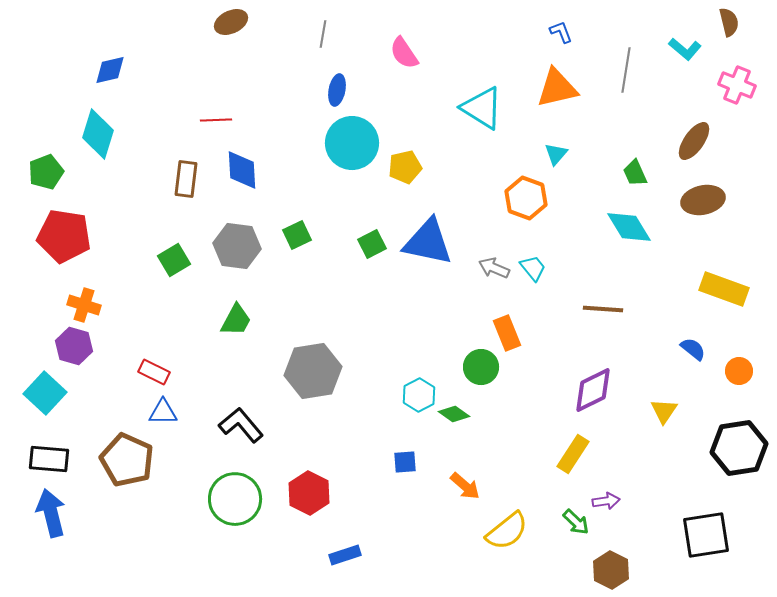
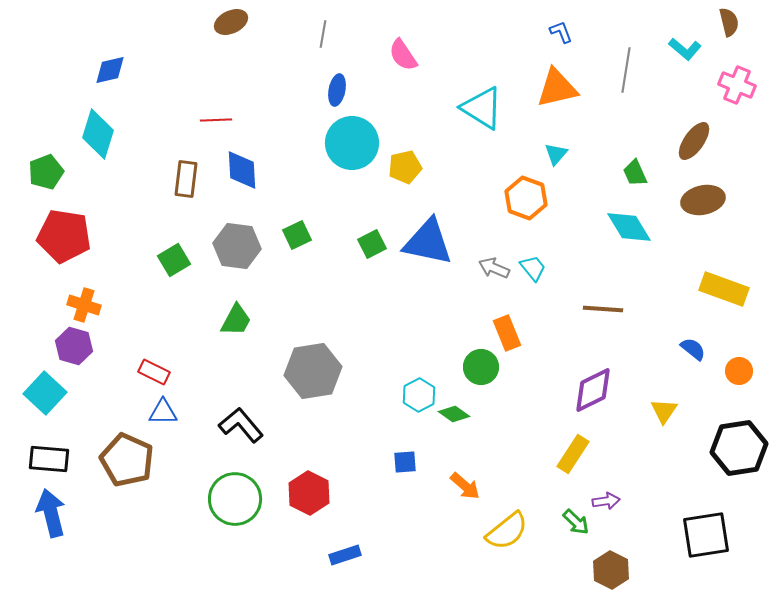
pink semicircle at (404, 53): moved 1 px left, 2 px down
